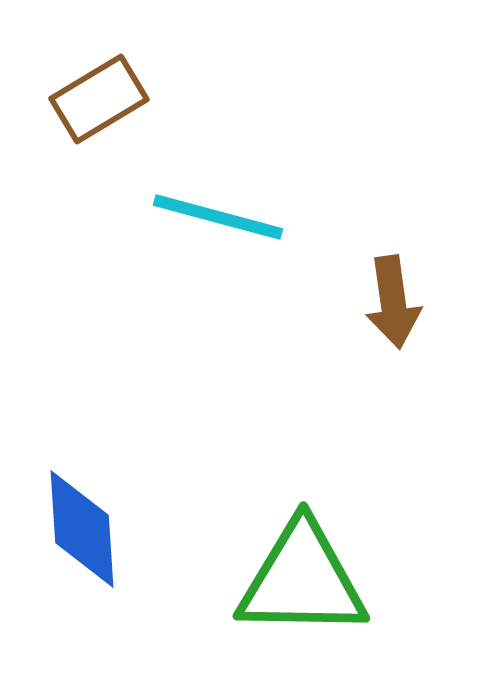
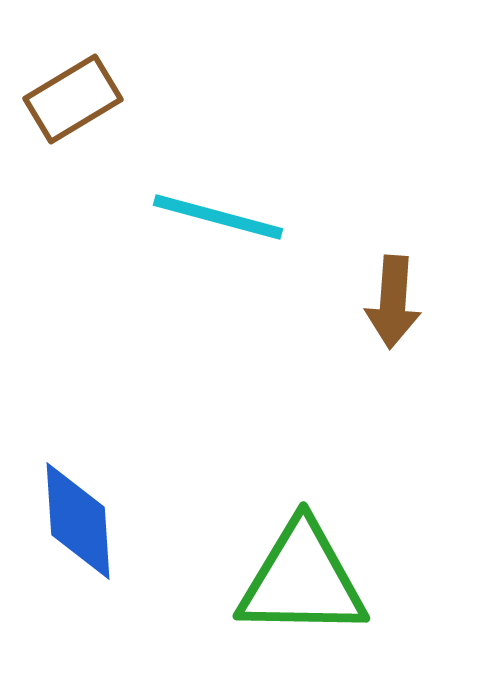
brown rectangle: moved 26 px left
brown arrow: rotated 12 degrees clockwise
blue diamond: moved 4 px left, 8 px up
